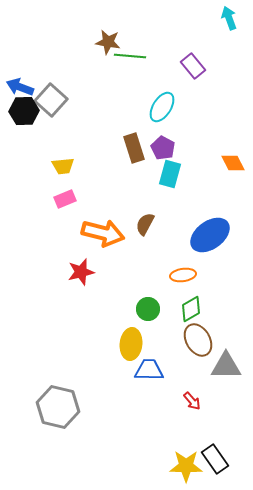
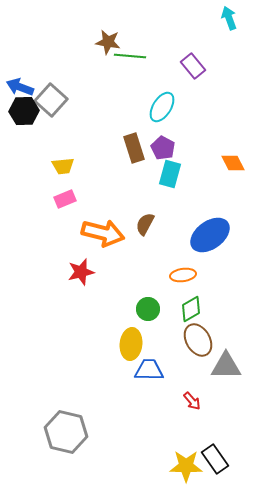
gray hexagon: moved 8 px right, 25 px down
